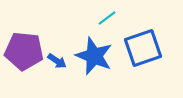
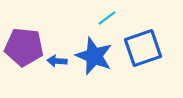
purple pentagon: moved 4 px up
blue arrow: rotated 150 degrees clockwise
